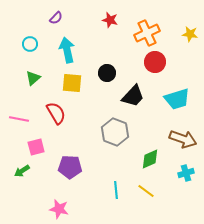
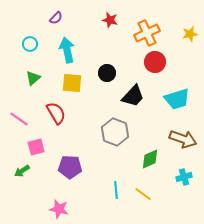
yellow star: rotated 21 degrees counterclockwise
pink line: rotated 24 degrees clockwise
cyan cross: moved 2 px left, 4 px down
yellow line: moved 3 px left, 3 px down
